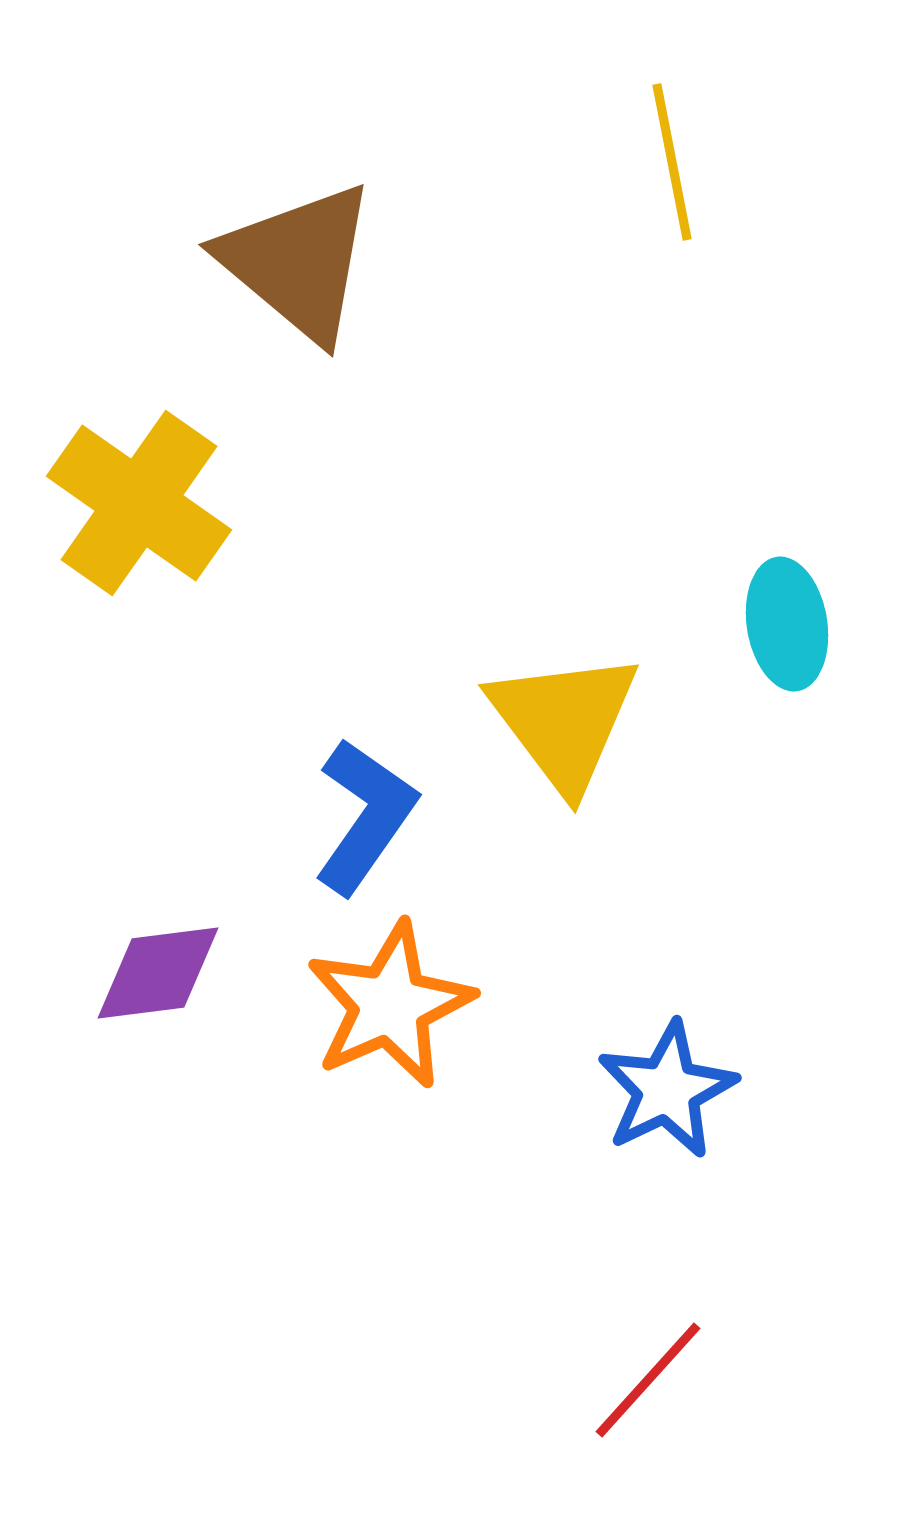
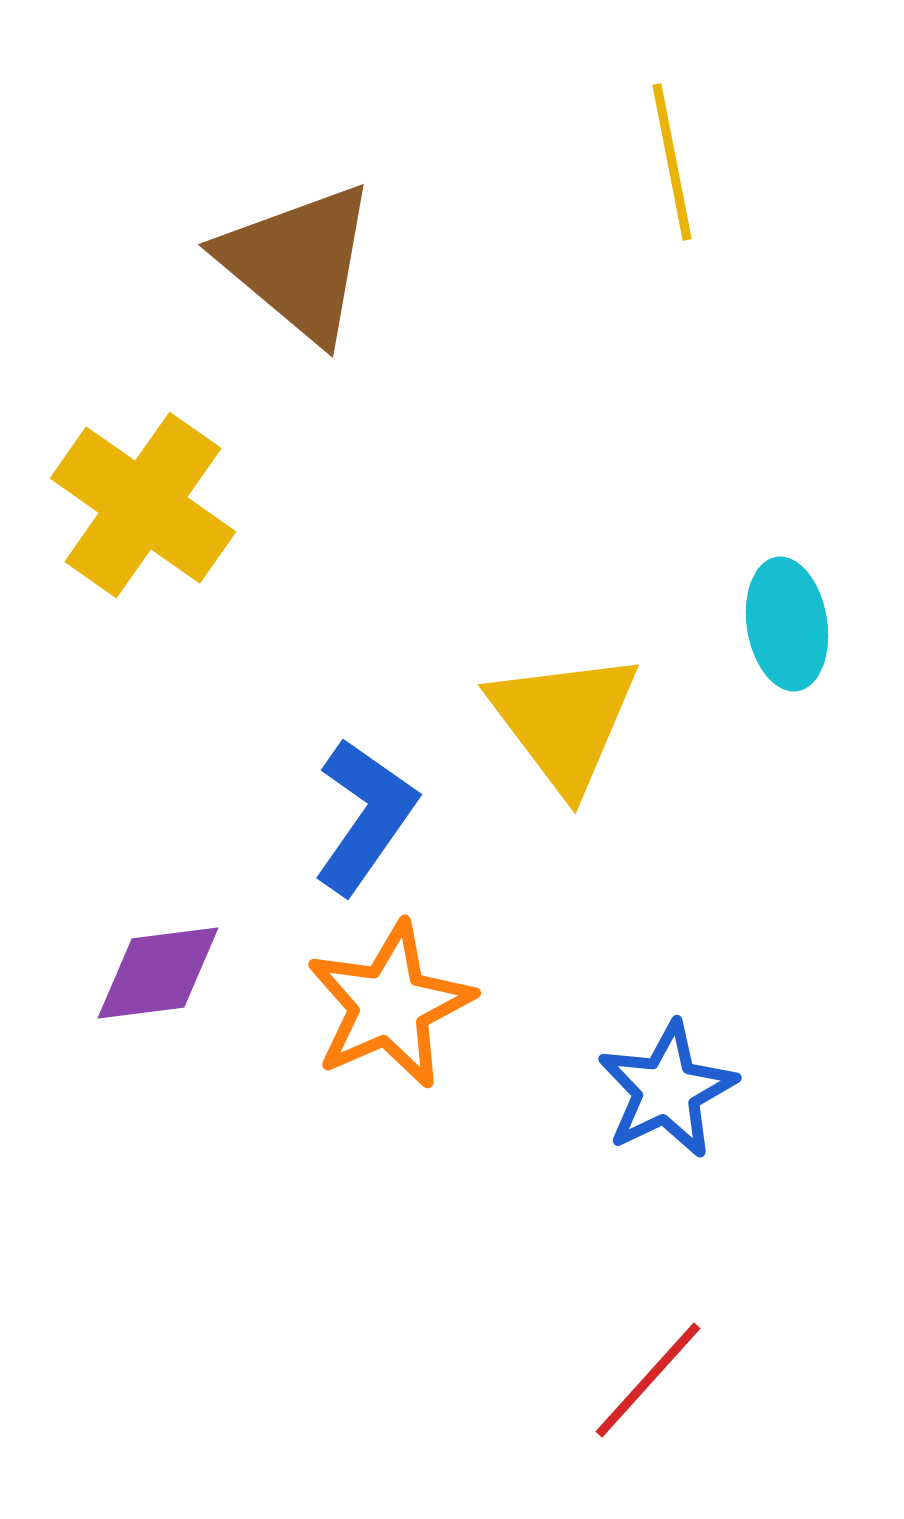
yellow cross: moved 4 px right, 2 px down
